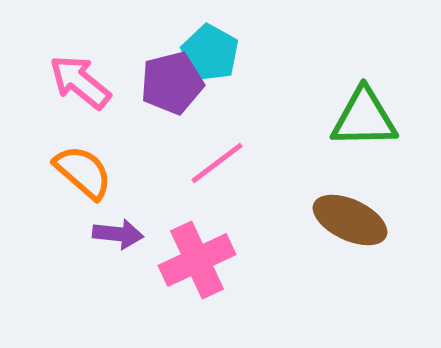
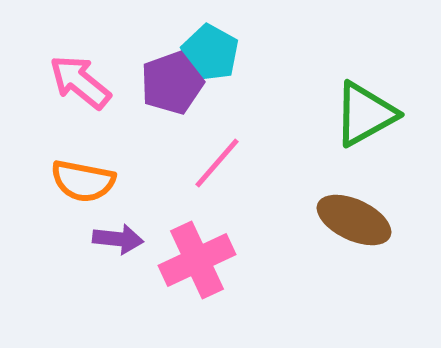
purple pentagon: rotated 6 degrees counterclockwise
green triangle: moved 1 px right, 4 px up; rotated 28 degrees counterclockwise
pink line: rotated 12 degrees counterclockwise
orange semicircle: moved 9 px down; rotated 150 degrees clockwise
brown ellipse: moved 4 px right
purple arrow: moved 5 px down
